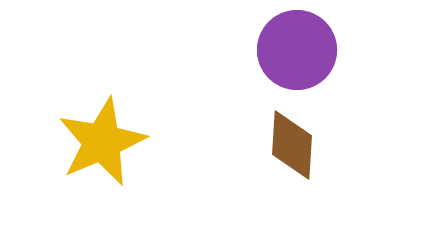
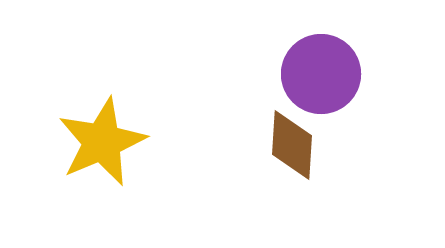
purple circle: moved 24 px right, 24 px down
